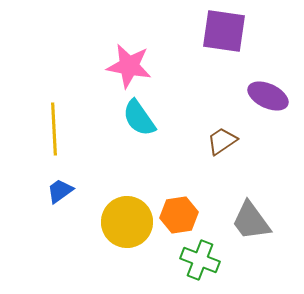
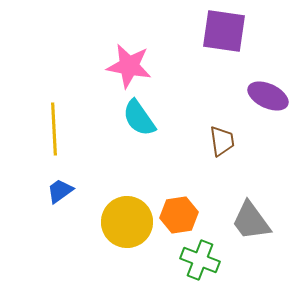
brown trapezoid: rotated 116 degrees clockwise
